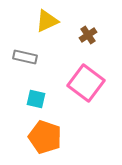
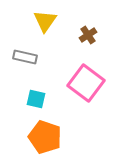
yellow triangle: moved 2 px left; rotated 30 degrees counterclockwise
